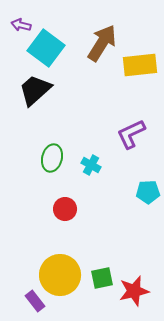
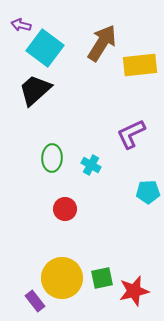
cyan square: moved 1 px left
green ellipse: rotated 12 degrees counterclockwise
yellow circle: moved 2 px right, 3 px down
